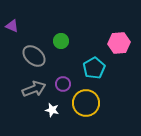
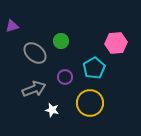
purple triangle: rotated 40 degrees counterclockwise
pink hexagon: moved 3 px left
gray ellipse: moved 1 px right, 3 px up
purple circle: moved 2 px right, 7 px up
yellow circle: moved 4 px right
